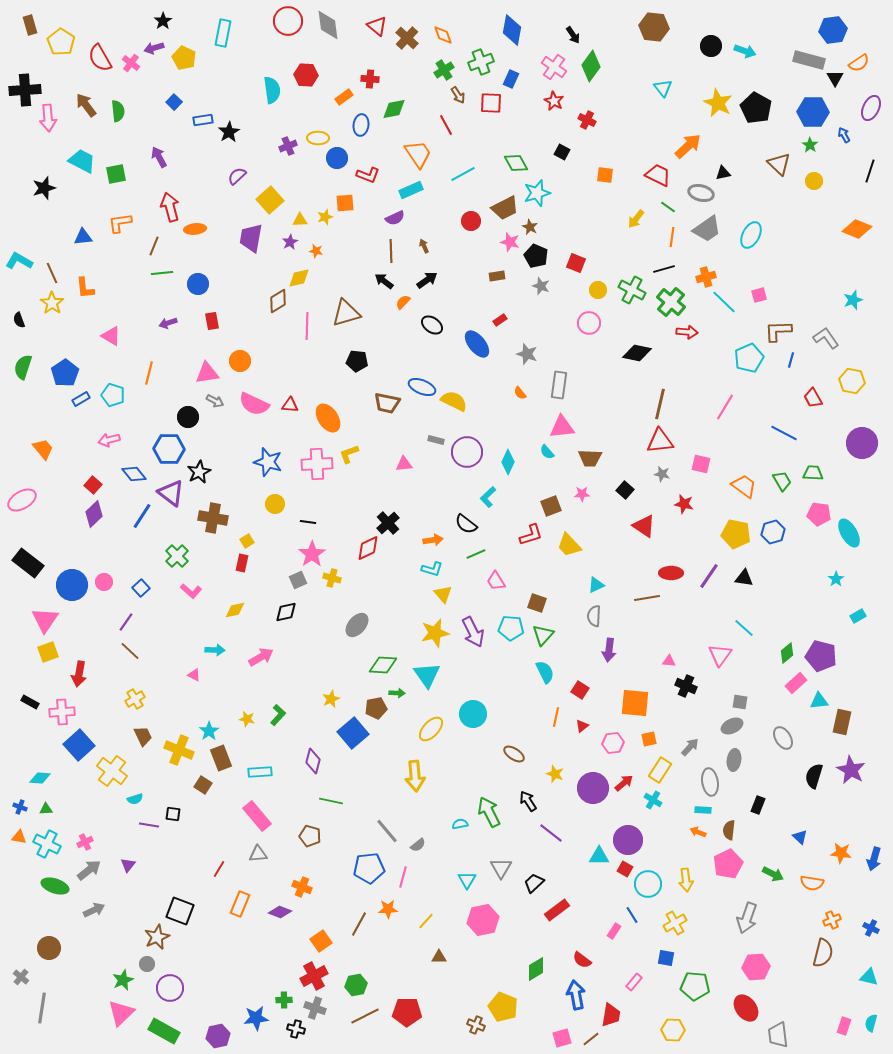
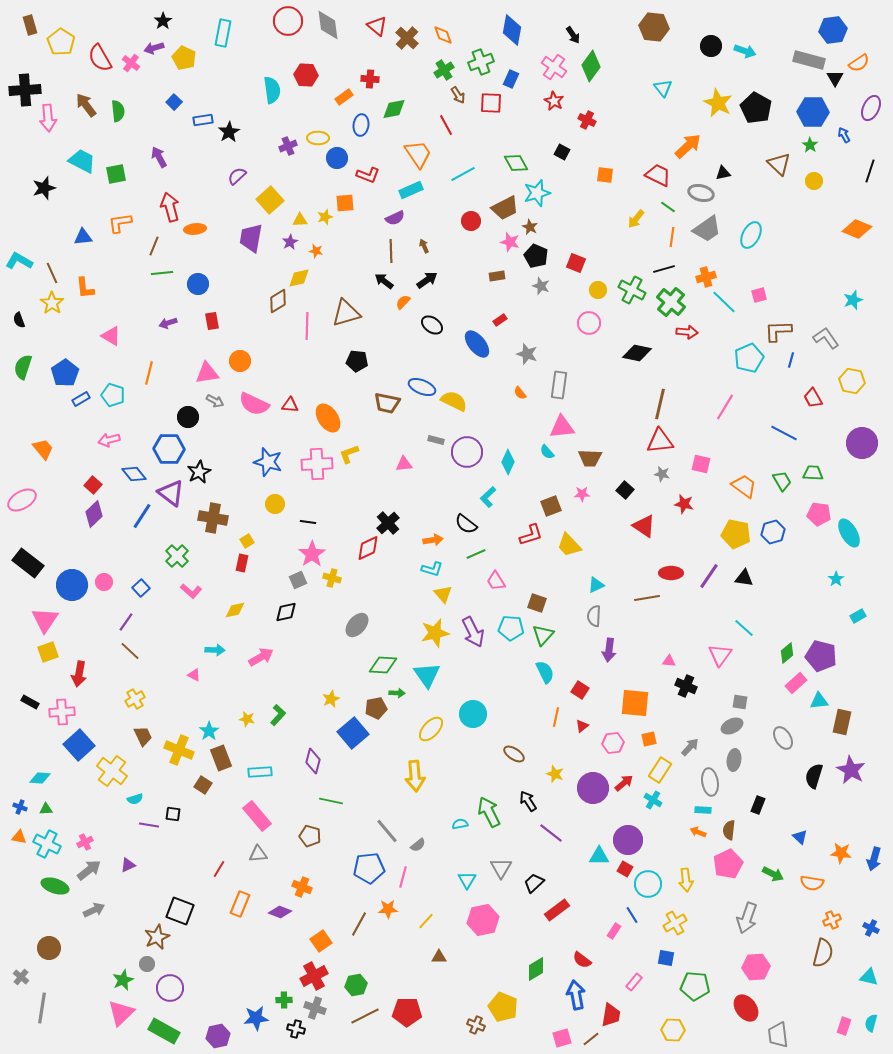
purple triangle at (128, 865): rotated 28 degrees clockwise
